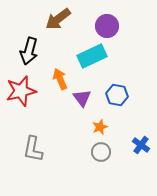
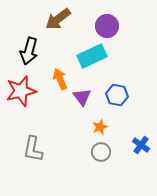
purple triangle: moved 1 px up
